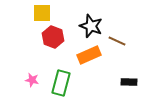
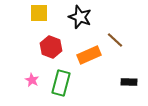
yellow square: moved 3 px left
black star: moved 11 px left, 9 px up
red hexagon: moved 2 px left, 10 px down
brown line: moved 2 px left, 1 px up; rotated 18 degrees clockwise
pink star: rotated 16 degrees clockwise
